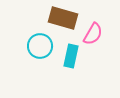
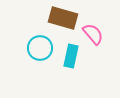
pink semicircle: rotated 70 degrees counterclockwise
cyan circle: moved 2 px down
